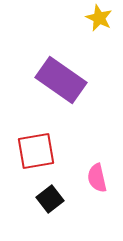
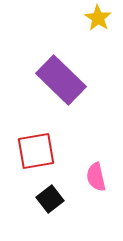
yellow star: moved 1 px left; rotated 8 degrees clockwise
purple rectangle: rotated 9 degrees clockwise
pink semicircle: moved 1 px left, 1 px up
